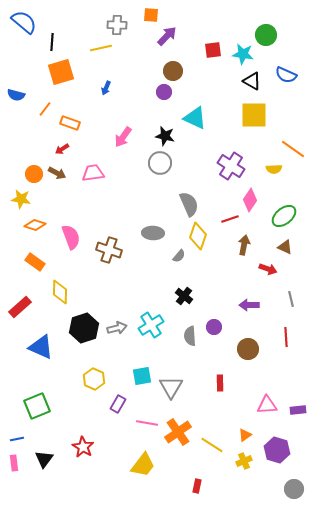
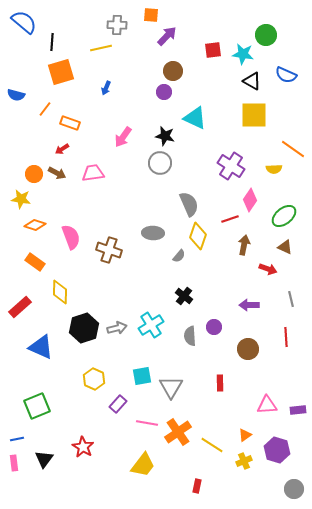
purple rectangle at (118, 404): rotated 12 degrees clockwise
